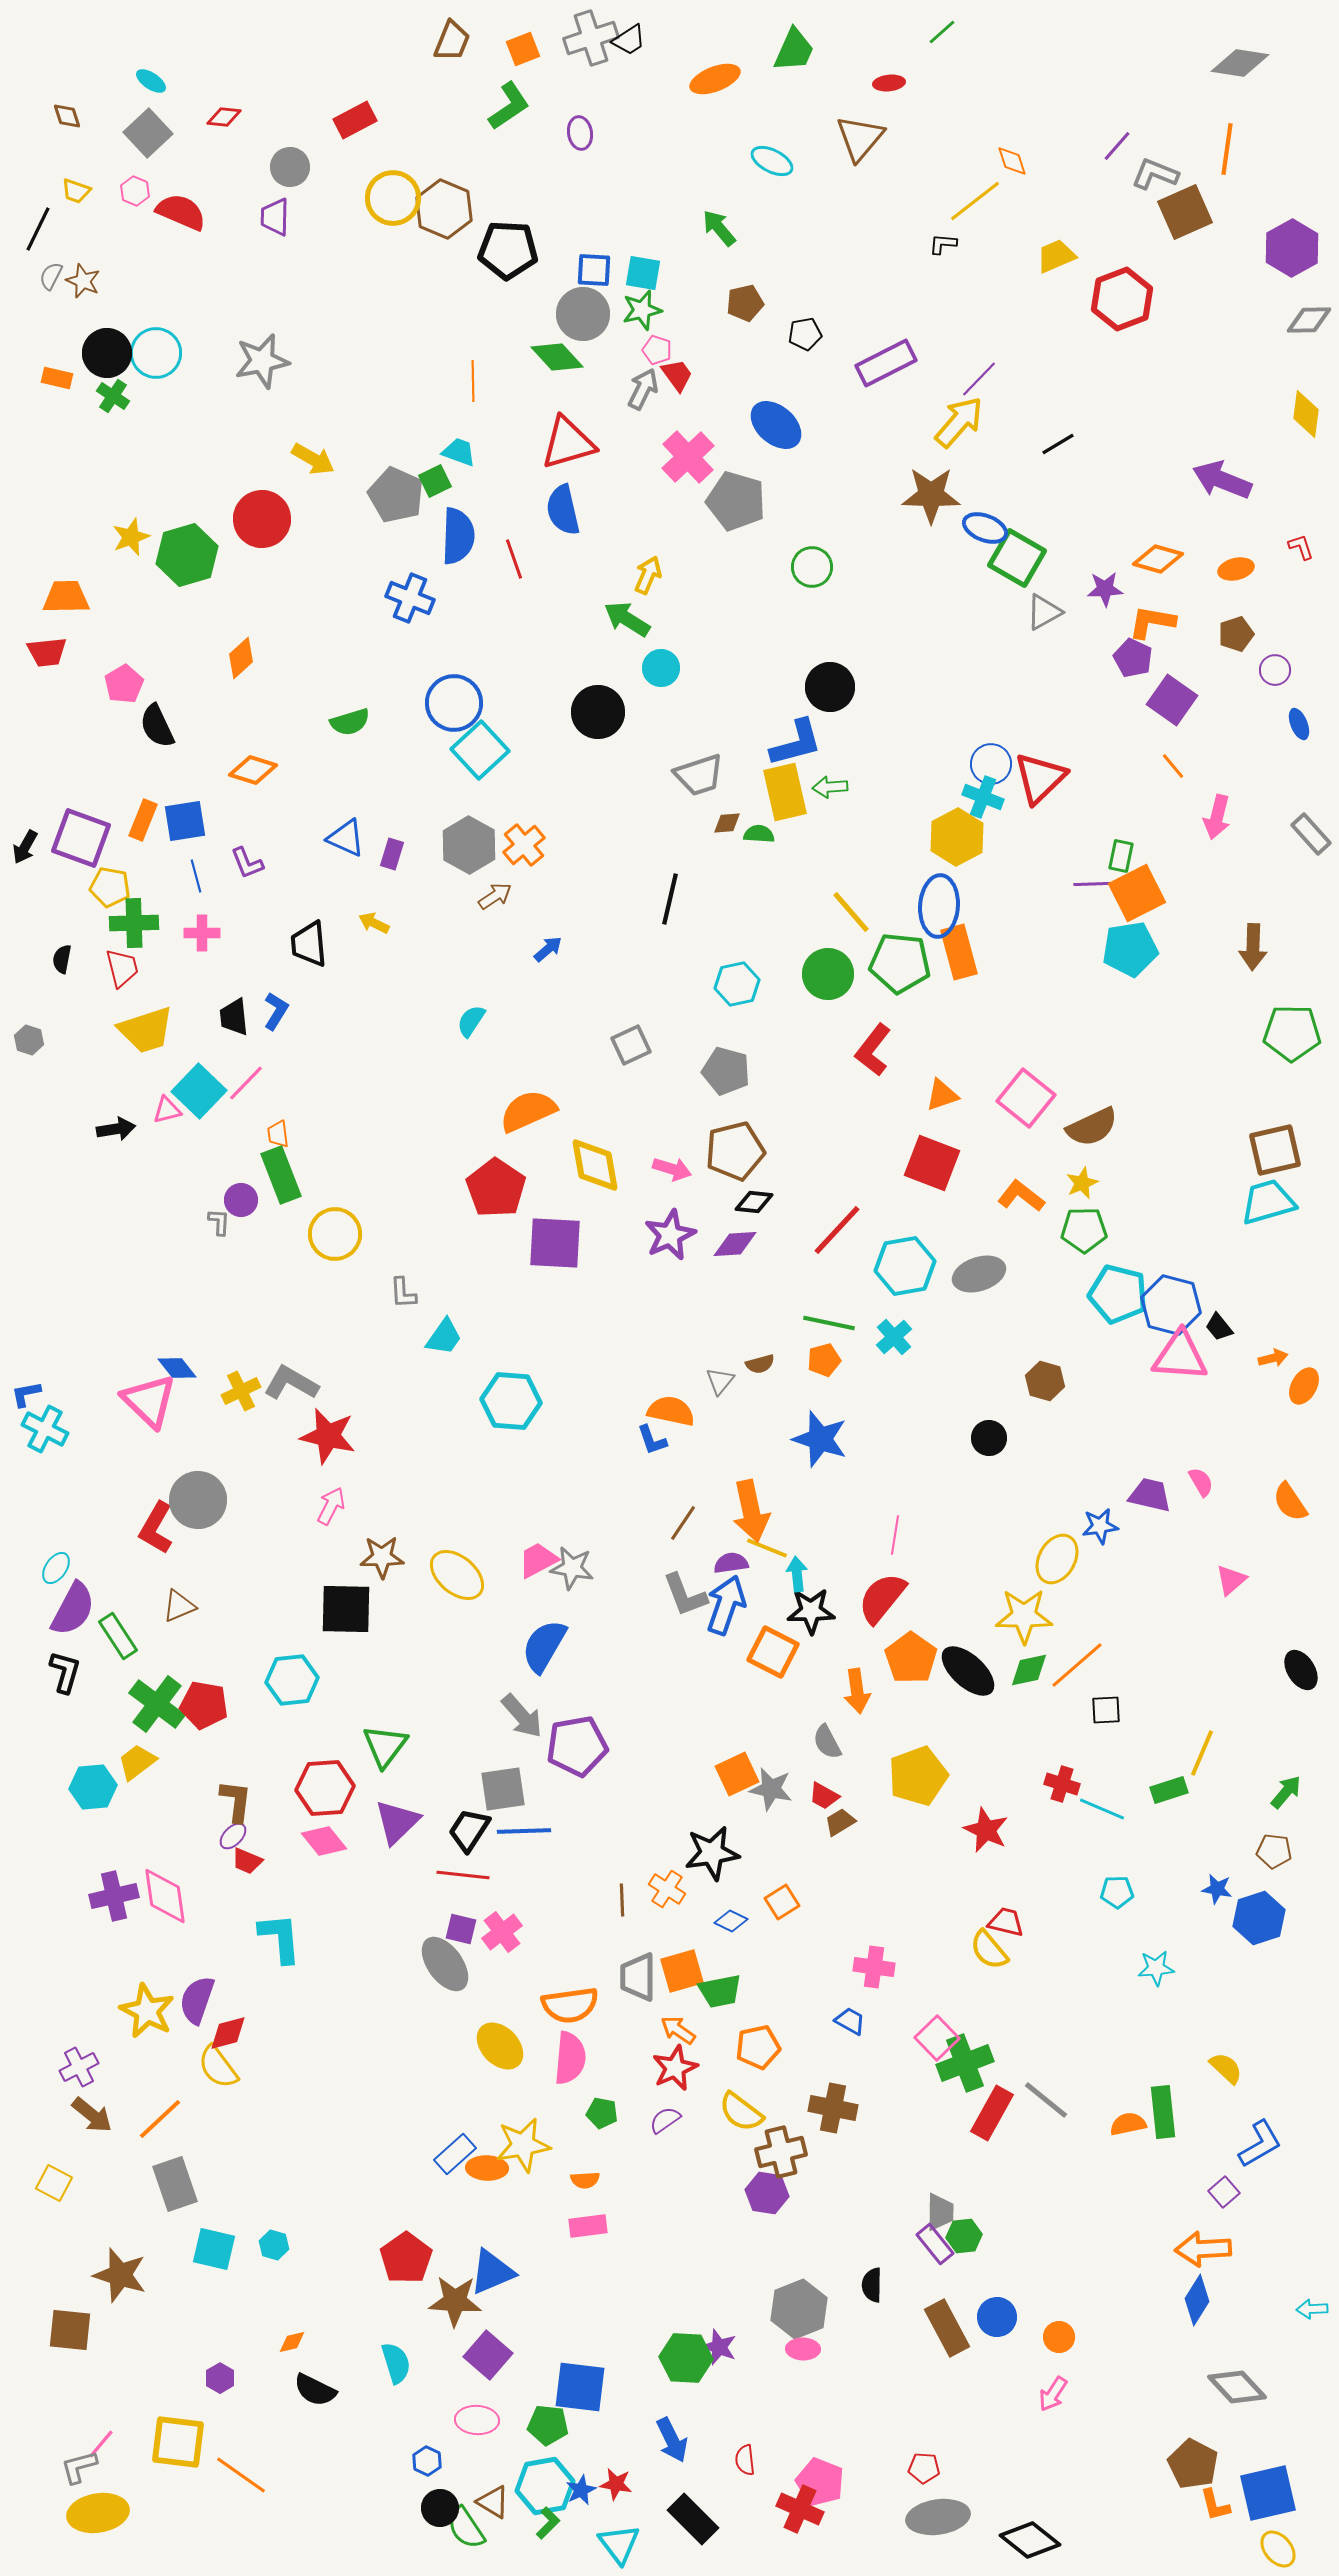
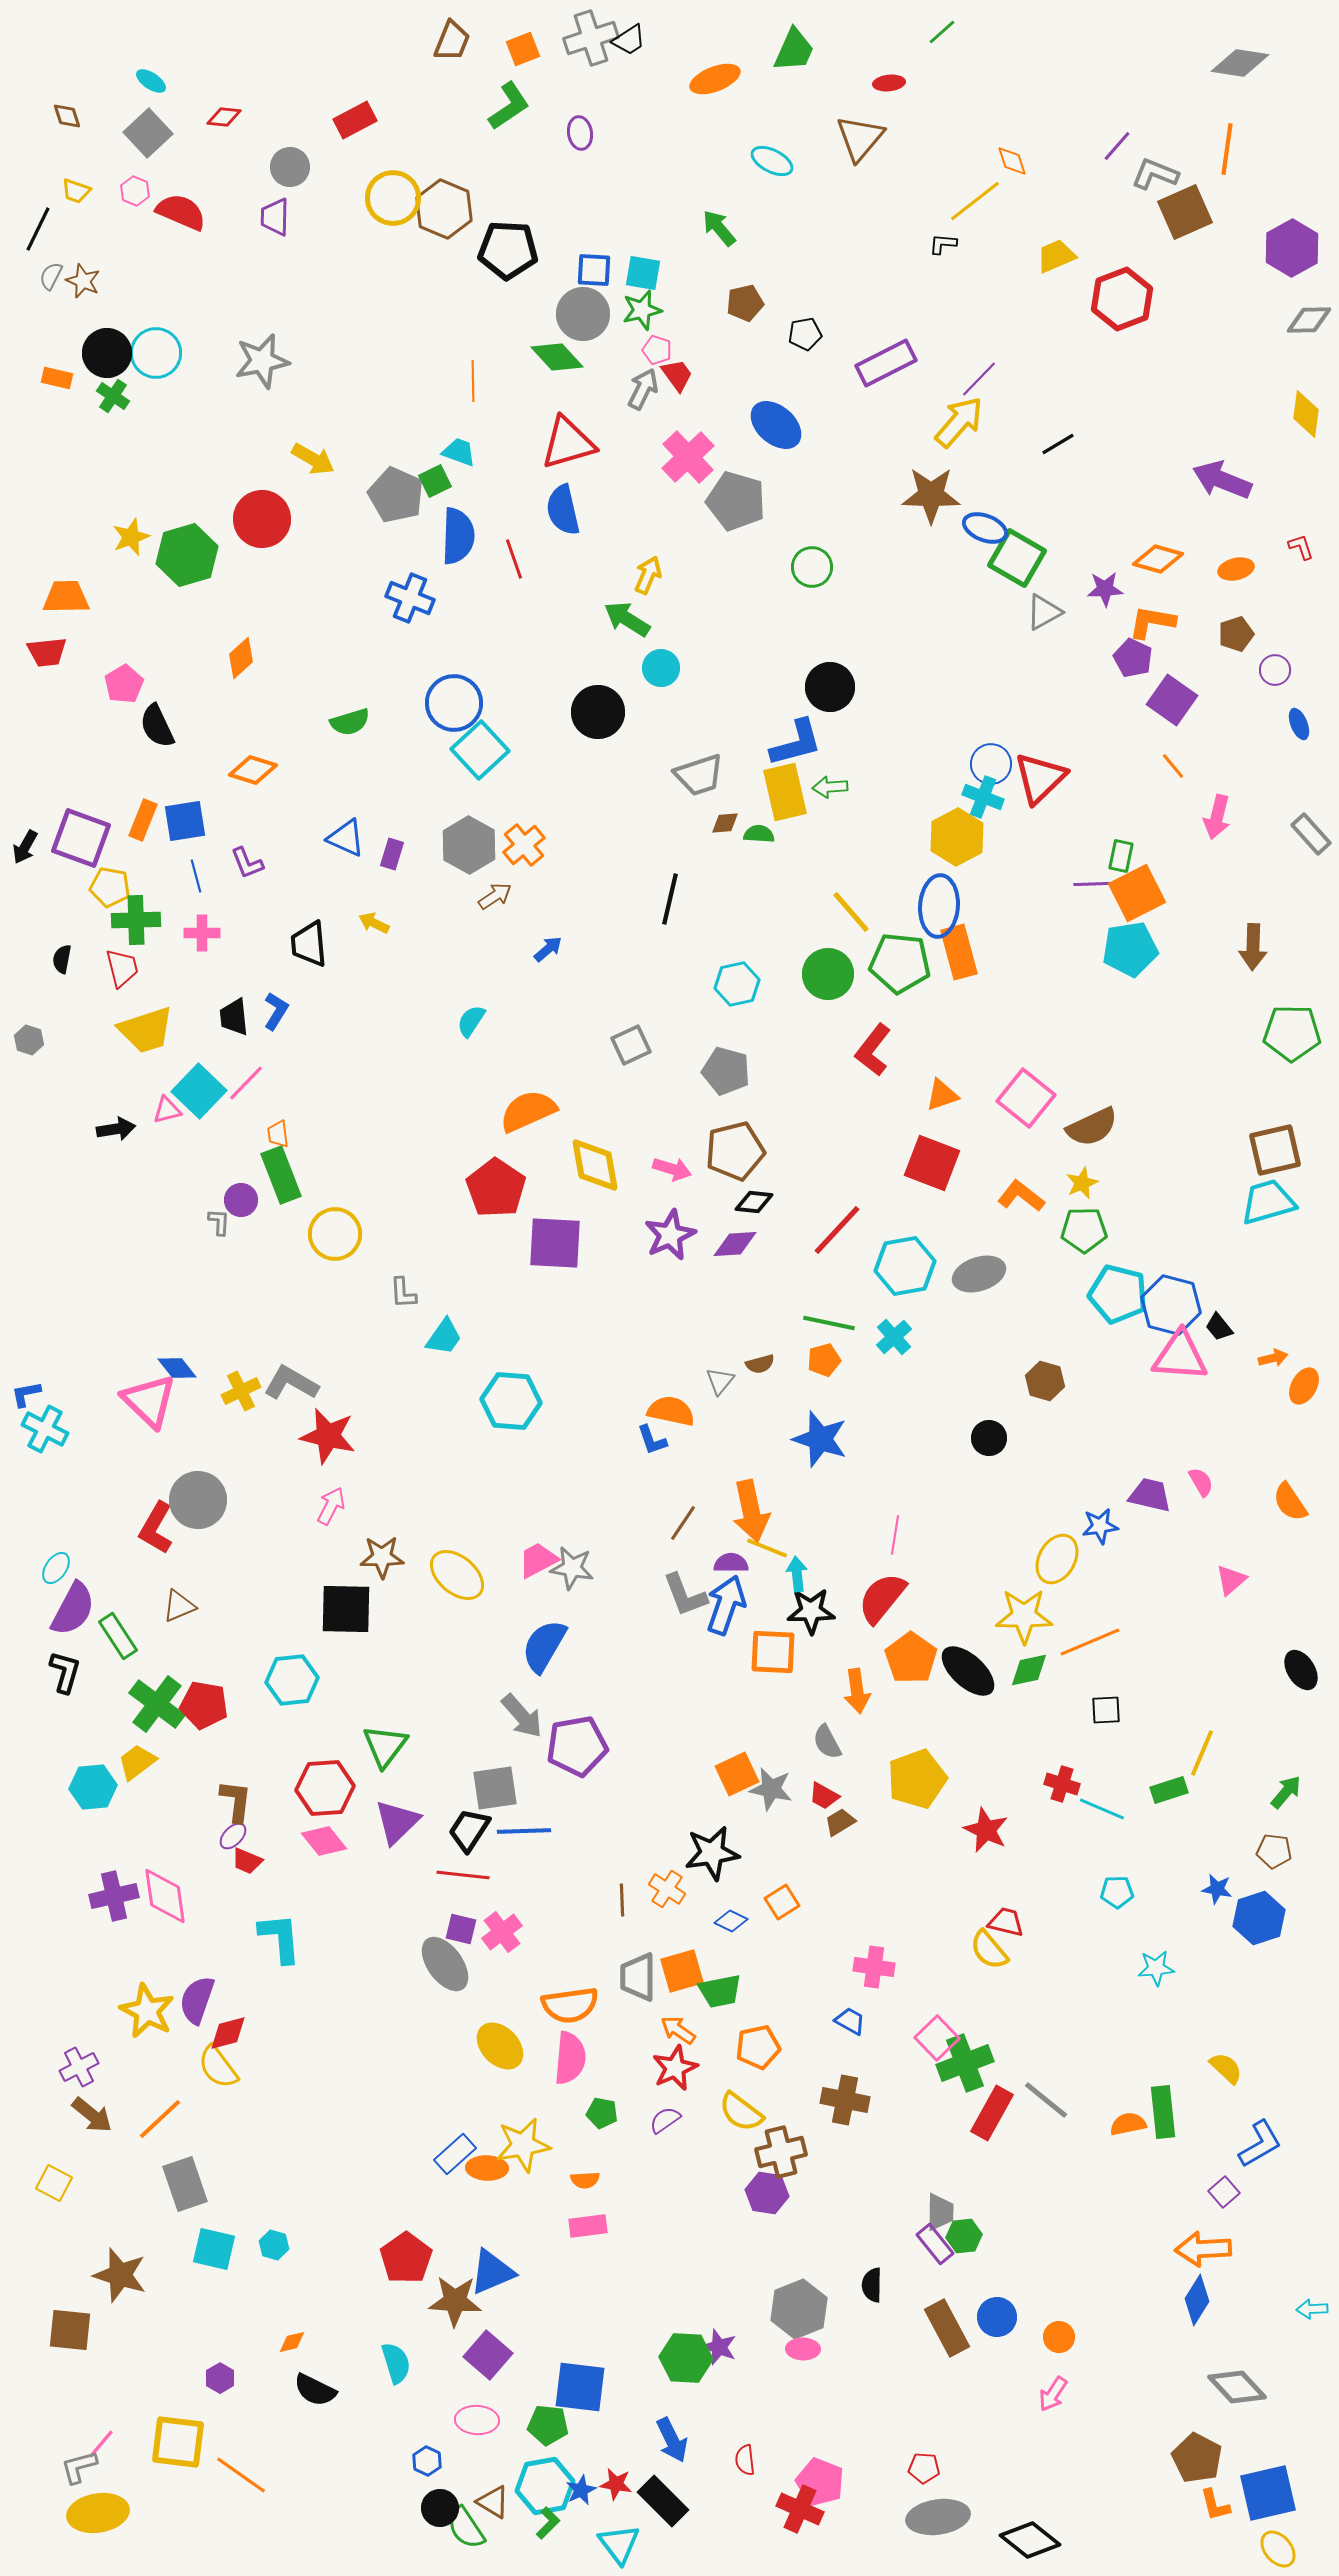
brown diamond at (727, 823): moved 2 px left
green cross at (134, 923): moved 2 px right, 3 px up
purple semicircle at (731, 1563): rotated 8 degrees clockwise
orange square at (773, 1652): rotated 24 degrees counterclockwise
orange line at (1077, 1665): moved 13 px right, 23 px up; rotated 18 degrees clockwise
yellow pentagon at (918, 1776): moved 1 px left, 3 px down
gray square at (503, 1789): moved 8 px left, 1 px up
brown cross at (833, 2108): moved 12 px right, 8 px up
gray rectangle at (175, 2184): moved 10 px right
brown pentagon at (1193, 2464): moved 4 px right, 6 px up
black rectangle at (693, 2519): moved 30 px left, 18 px up
